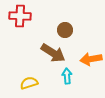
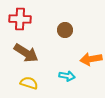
red cross: moved 3 px down
brown arrow: moved 27 px left
cyan arrow: rotated 105 degrees clockwise
yellow semicircle: rotated 36 degrees clockwise
